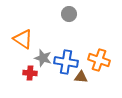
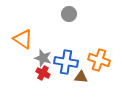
red cross: moved 13 px right; rotated 24 degrees clockwise
